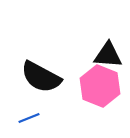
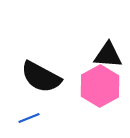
pink hexagon: rotated 9 degrees clockwise
